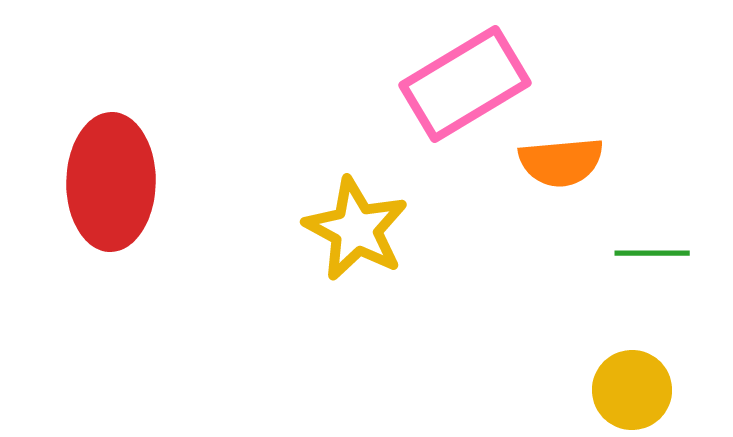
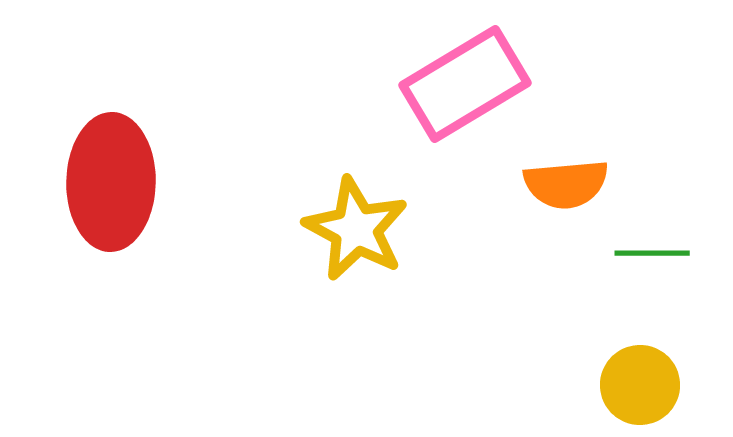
orange semicircle: moved 5 px right, 22 px down
yellow circle: moved 8 px right, 5 px up
